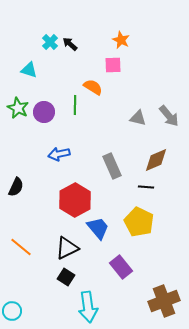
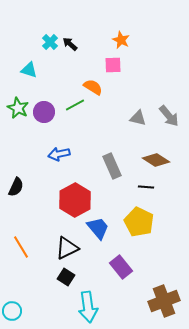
green line: rotated 60 degrees clockwise
brown diamond: rotated 56 degrees clockwise
orange line: rotated 20 degrees clockwise
